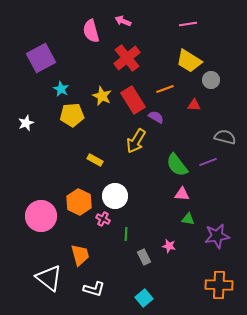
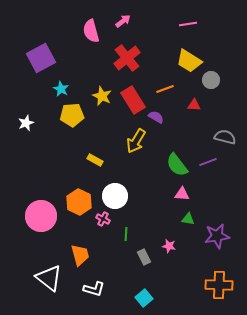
pink arrow: rotated 119 degrees clockwise
